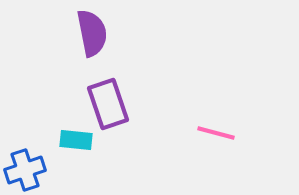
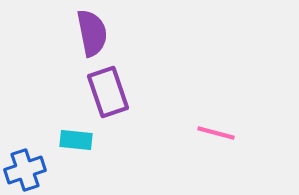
purple rectangle: moved 12 px up
